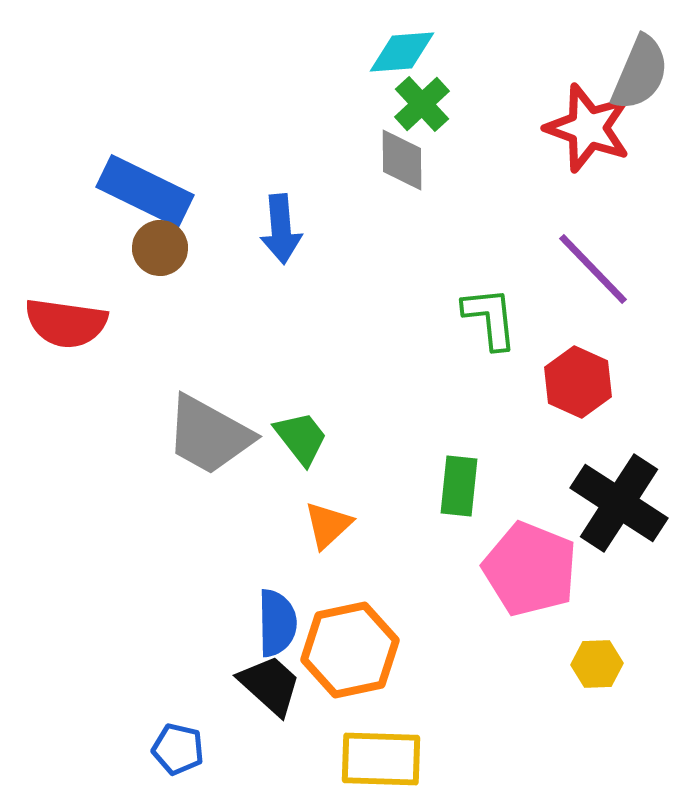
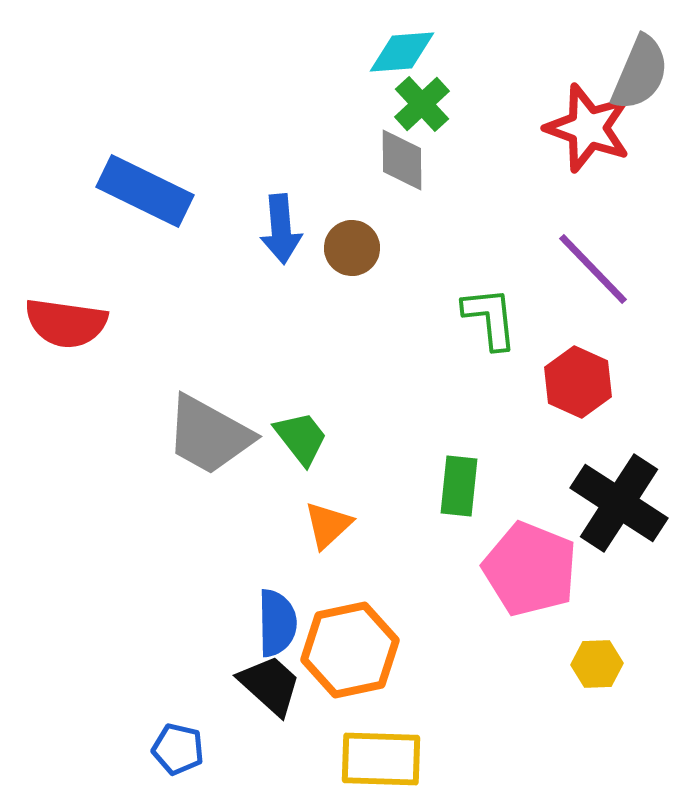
brown circle: moved 192 px right
